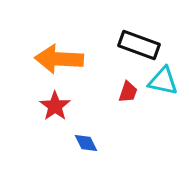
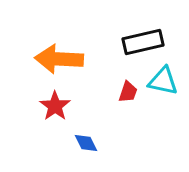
black rectangle: moved 4 px right, 3 px up; rotated 33 degrees counterclockwise
